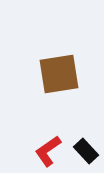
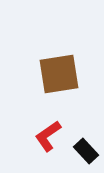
red L-shape: moved 15 px up
